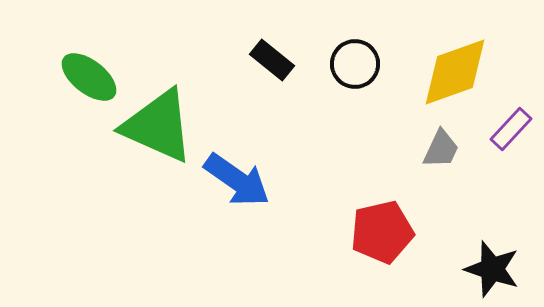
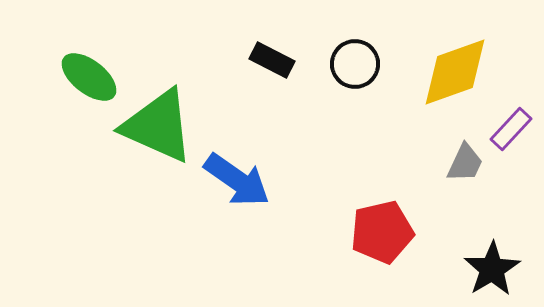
black rectangle: rotated 12 degrees counterclockwise
gray trapezoid: moved 24 px right, 14 px down
black star: rotated 22 degrees clockwise
